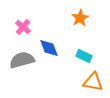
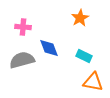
pink cross: rotated 35 degrees counterclockwise
